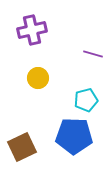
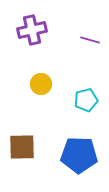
purple line: moved 3 px left, 14 px up
yellow circle: moved 3 px right, 6 px down
blue pentagon: moved 5 px right, 19 px down
brown square: rotated 24 degrees clockwise
